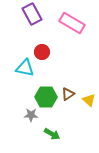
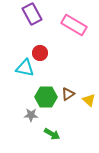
pink rectangle: moved 2 px right, 2 px down
red circle: moved 2 px left, 1 px down
